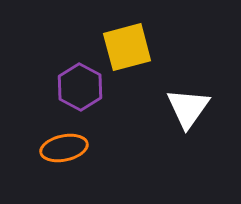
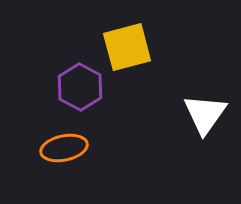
white triangle: moved 17 px right, 6 px down
